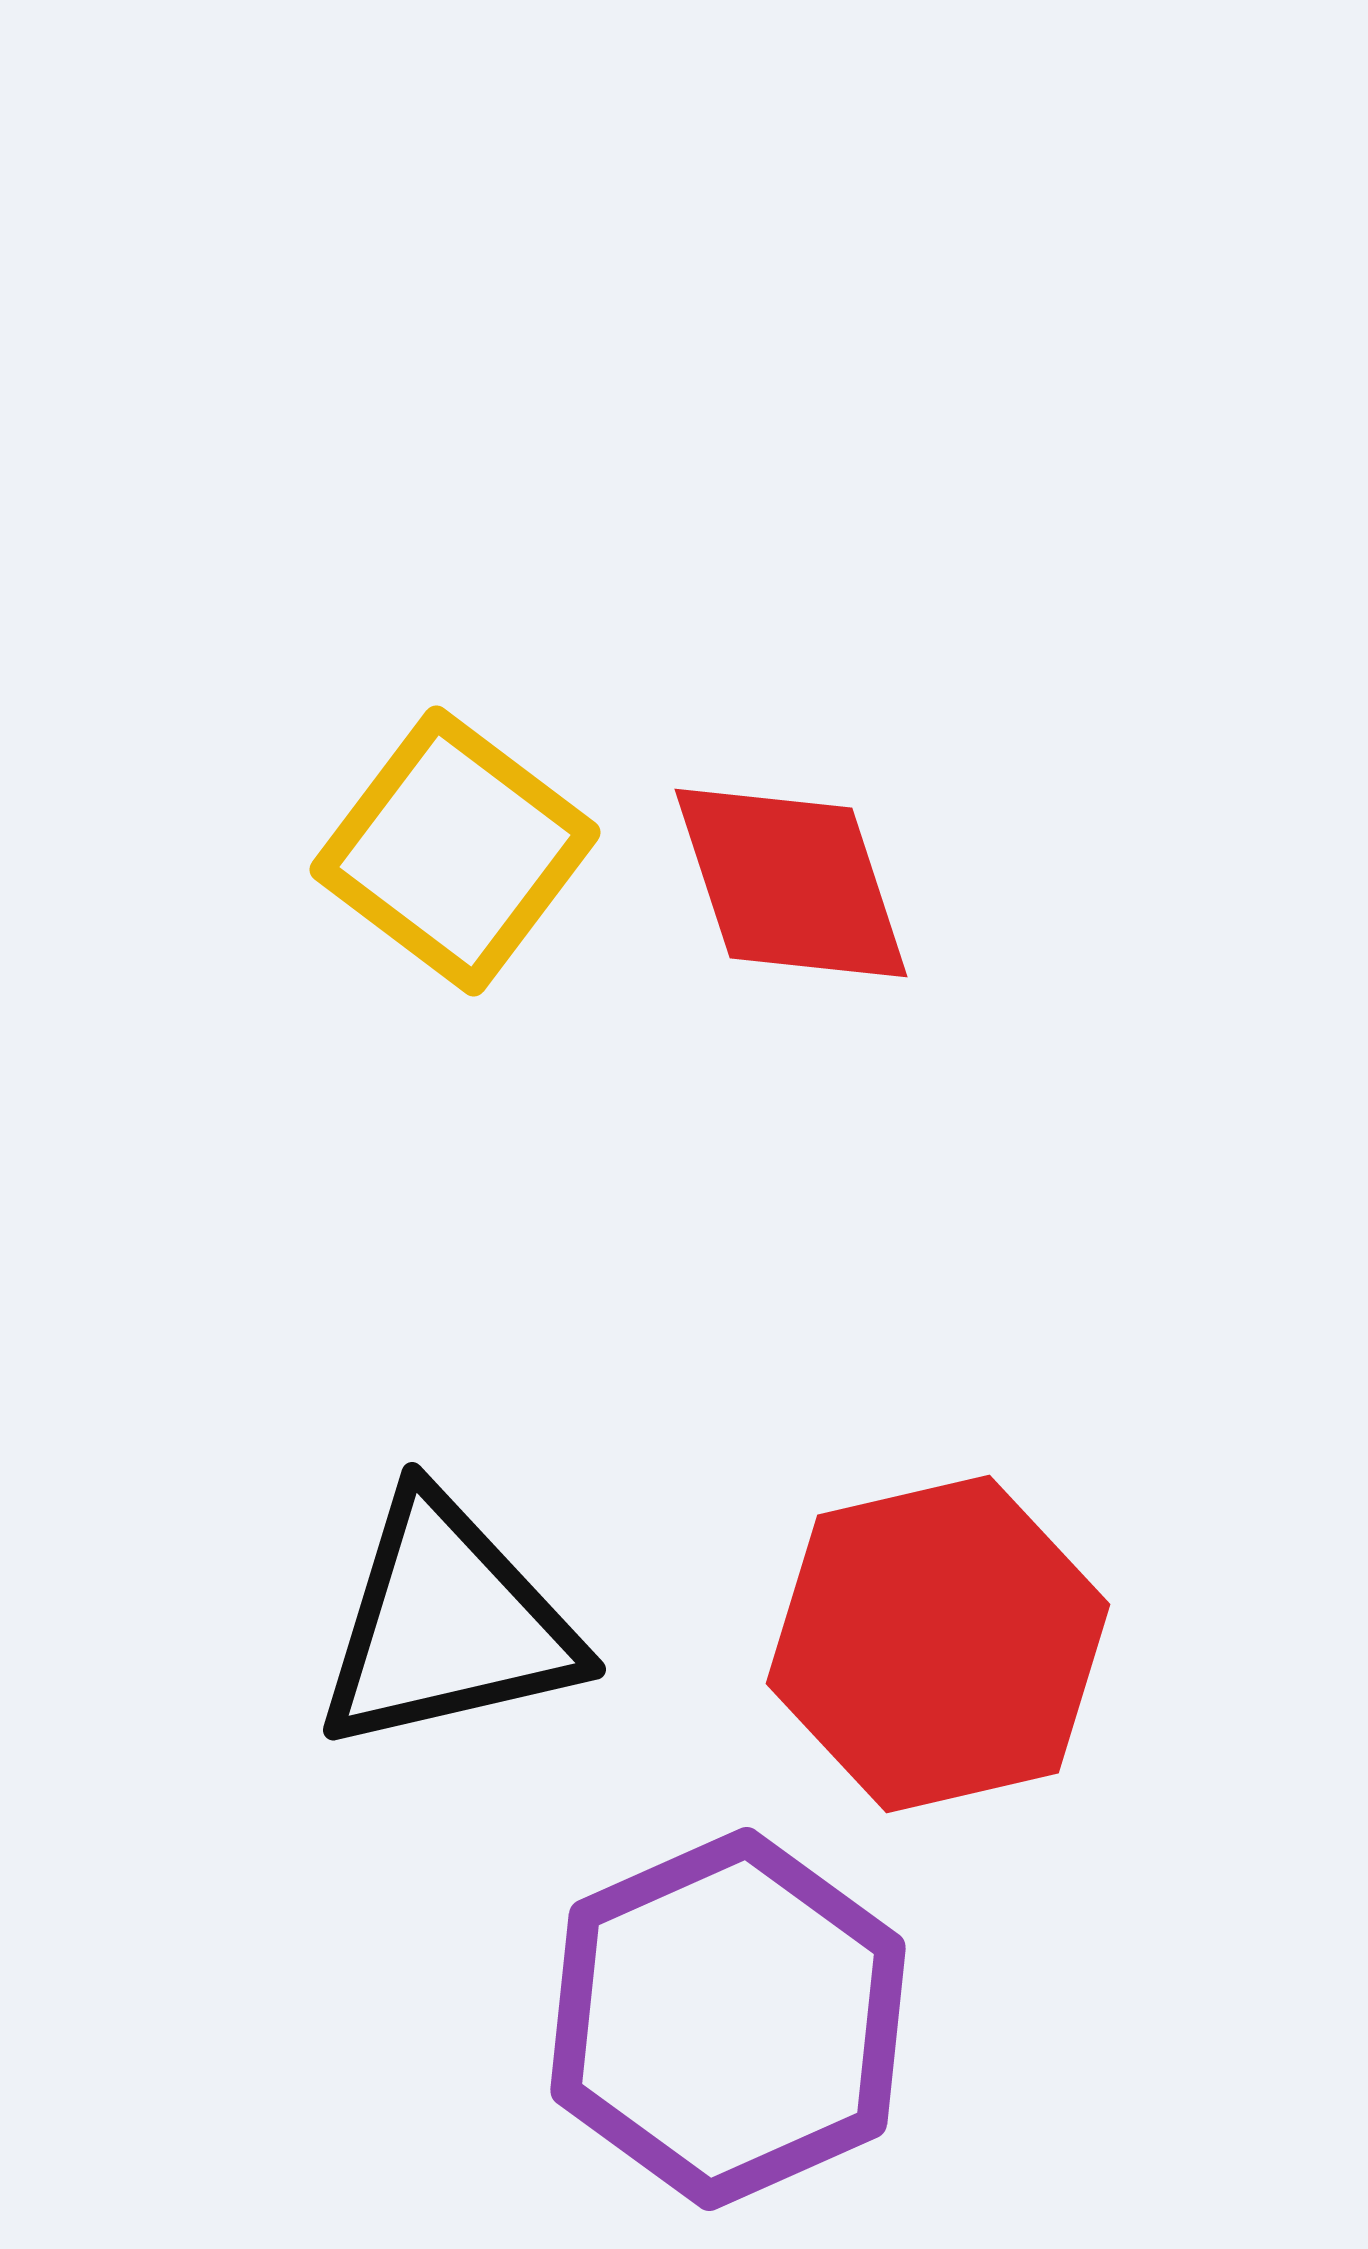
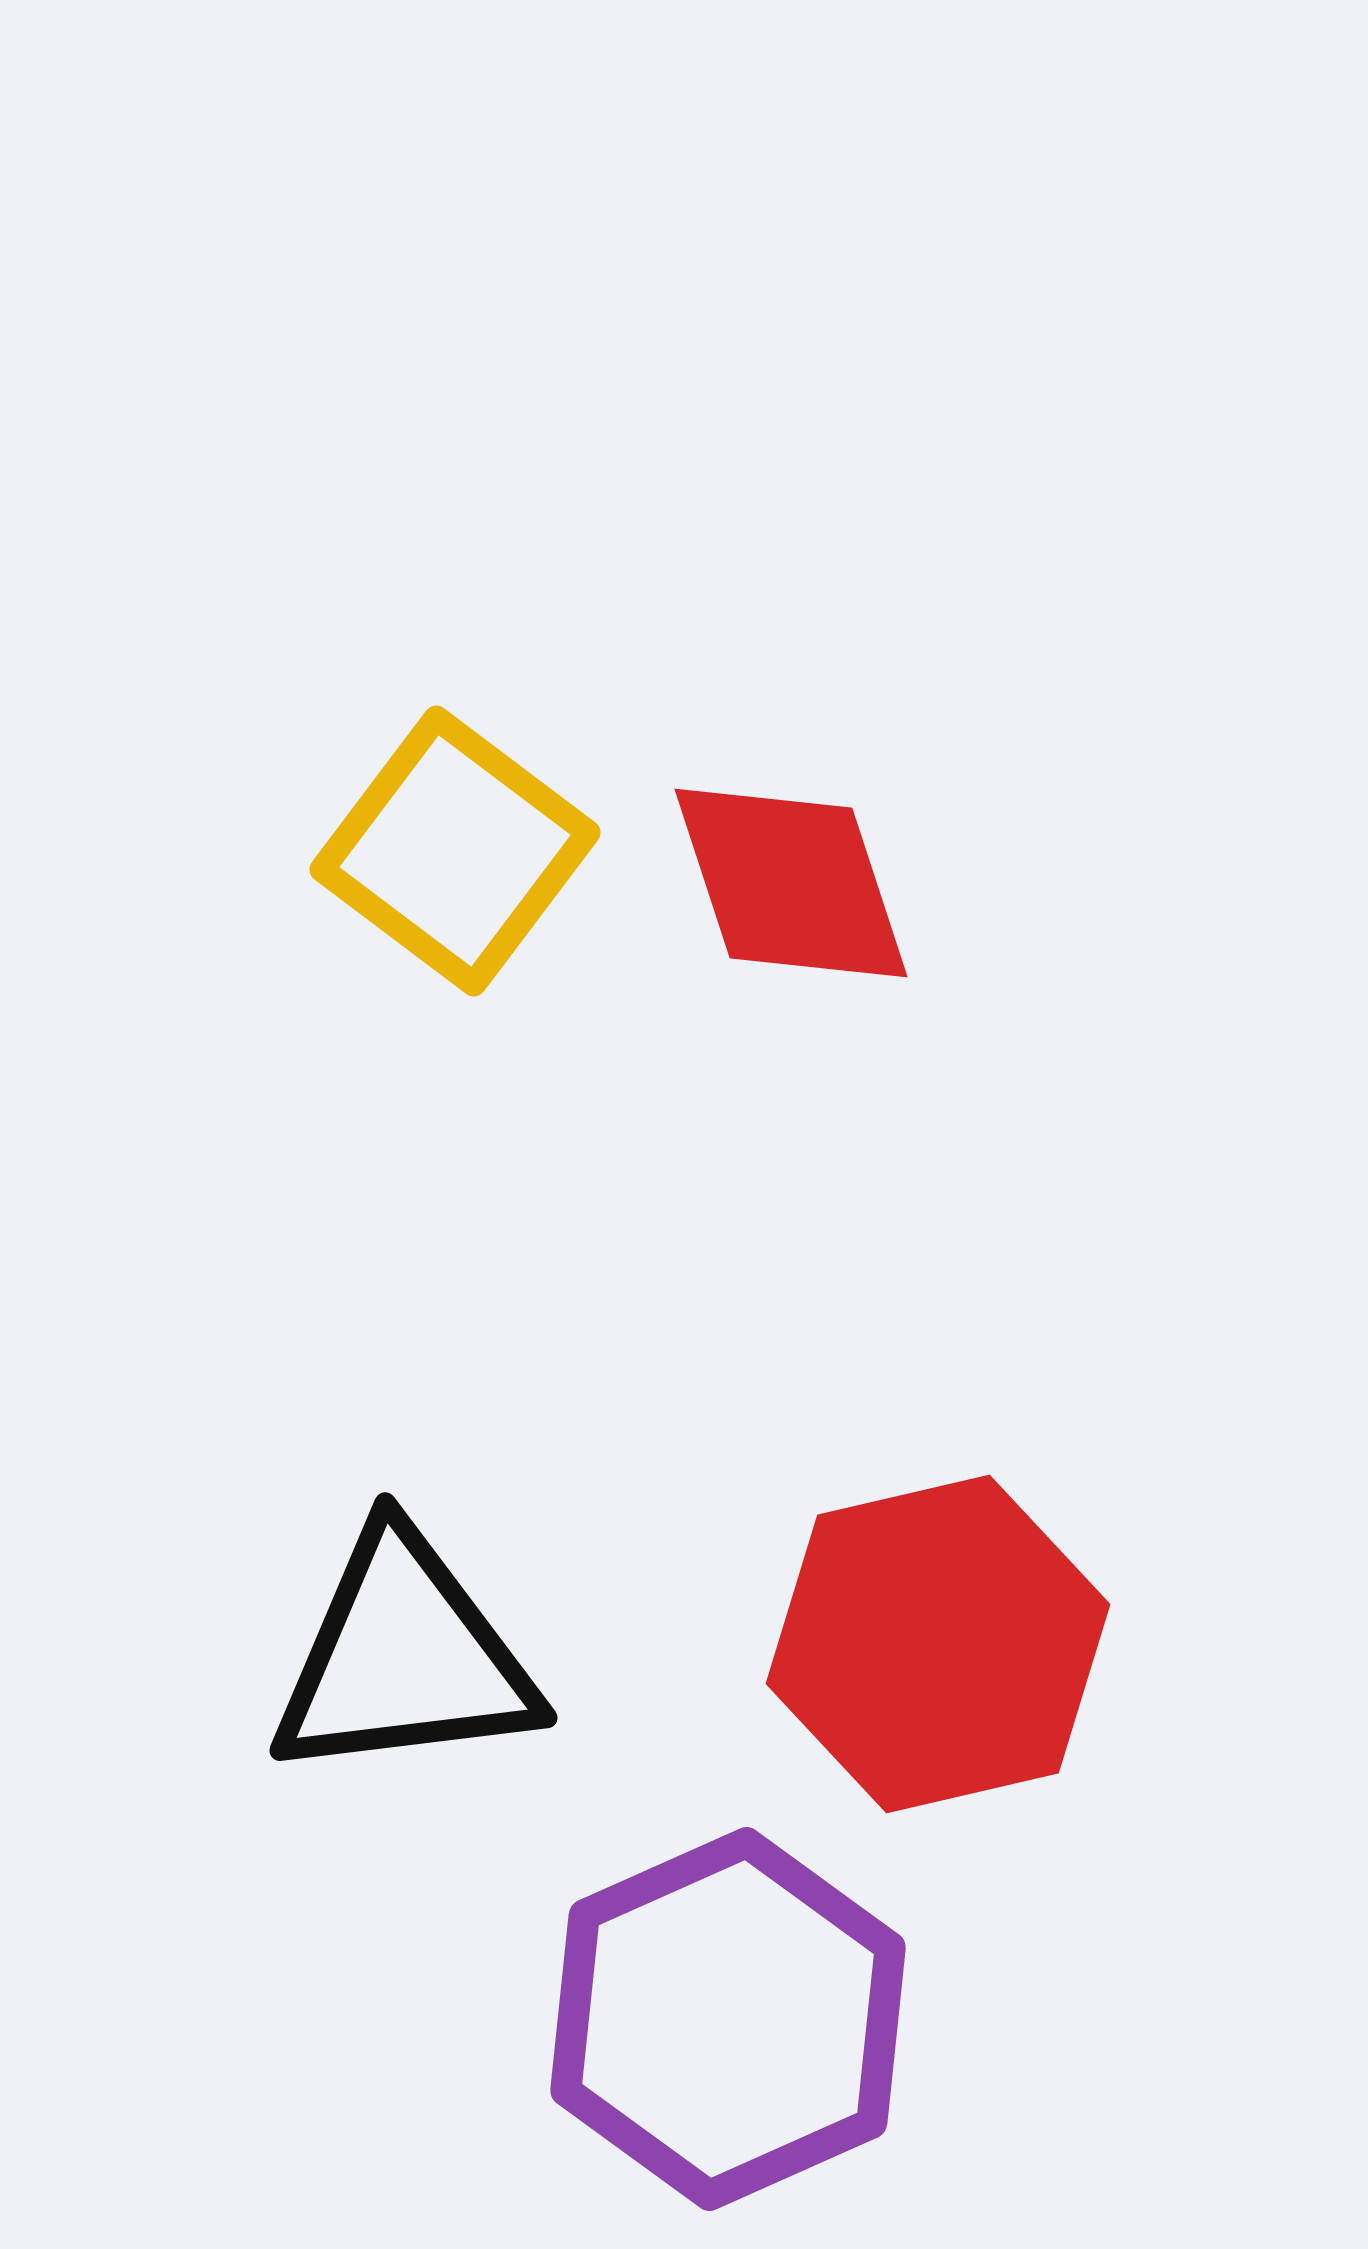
black triangle: moved 43 px left, 33 px down; rotated 6 degrees clockwise
